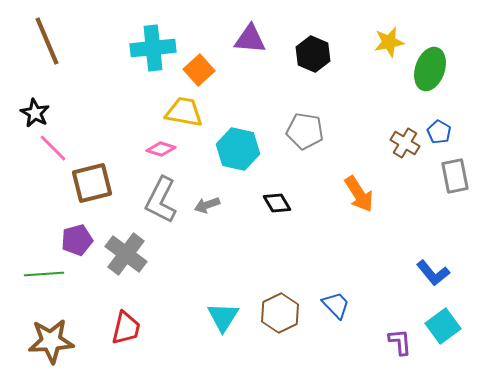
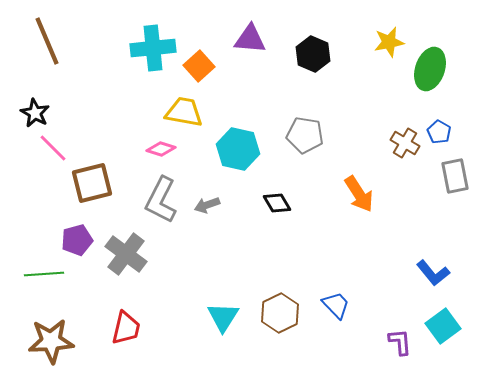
orange square: moved 4 px up
gray pentagon: moved 4 px down
